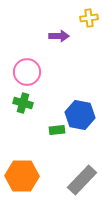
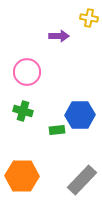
yellow cross: rotated 18 degrees clockwise
green cross: moved 8 px down
blue hexagon: rotated 12 degrees counterclockwise
